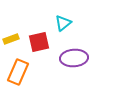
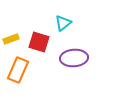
red square: rotated 30 degrees clockwise
orange rectangle: moved 2 px up
